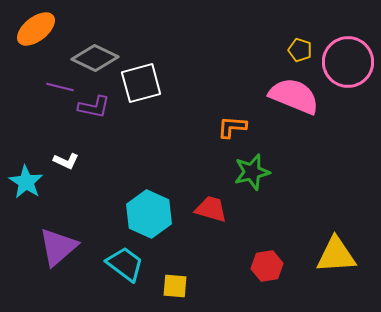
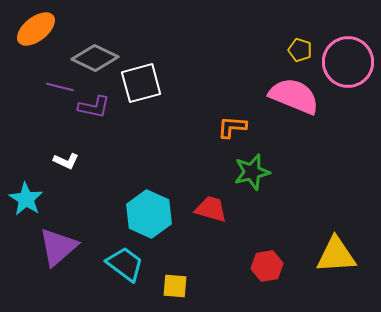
cyan star: moved 17 px down
